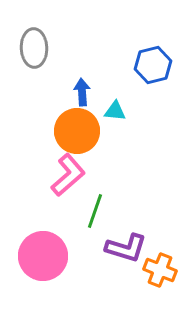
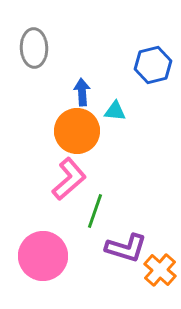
pink L-shape: moved 1 px right, 4 px down
orange cross: rotated 20 degrees clockwise
